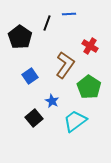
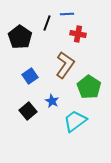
blue line: moved 2 px left
red cross: moved 12 px left, 12 px up; rotated 21 degrees counterclockwise
black square: moved 6 px left, 7 px up
